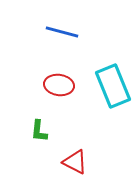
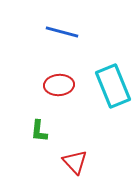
red ellipse: rotated 12 degrees counterclockwise
red triangle: rotated 20 degrees clockwise
